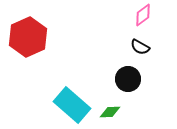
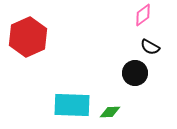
black semicircle: moved 10 px right
black circle: moved 7 px right, 6 px up
cyan rectangle: rotated 39 degrees counterclockwise
